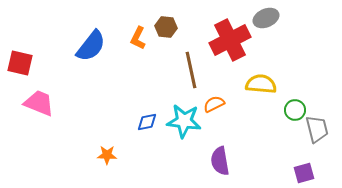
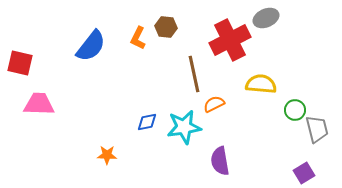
brown line: moved 3 px right, 4 px down
pink trapezoid: moved 1 px down; rotated 20 degrees counterclockwise
cyan star: moved 6 px down; rotated 16 degrees counterclockwise
purple square: rotated 15 degrees counterclockwise
